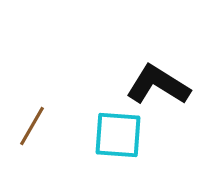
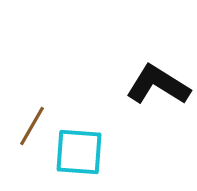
cyan square: moved 39 px left, 17 px down
